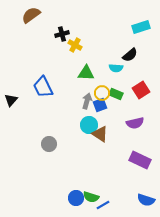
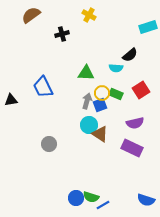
cyan rectangle: moved 7 px right
yellow cross: moved 14 px right, 30 px up
black triangle: rotated 40 degrees clockwise
purple rectangle: moved 8 px left, 12 px up
